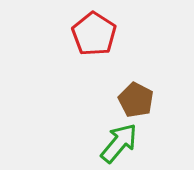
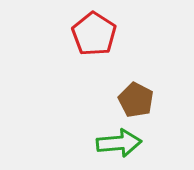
green arrow: rotated 45 degrees clockwise
